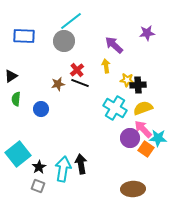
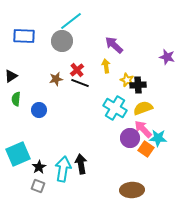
purple star: moved 20 px right, 24 px down; rotated 21 degrees clockwise
gray circle: moved 2 px left
yellow star: rotated 16 degrees clockwise
brown star: moved 2 px left, 5 px up
blue circle: moved 2 px left, 1 px down
cyan square: rotated 15 degrees clockwise
brown ellipse: moved 1 px left, 1 px down
